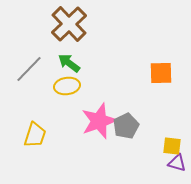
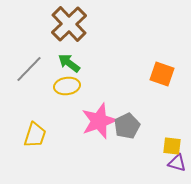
orange square: moved 1 px right, 1 px down; rotated 20 degrees clockwise
gray pentagon: moved 1 px right
